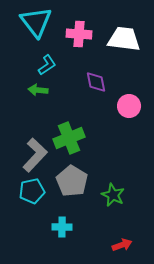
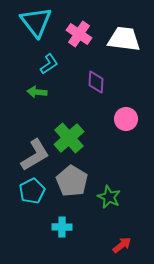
pink cross: rotated 30 degrees clockwise
cyan L-shape: moved 2 px right, 1 px up
purple diamond: rotated 15 degrees clockwise
green arrow: moved 1 px left, 2 px down
pink circle: moved 3 px left, 13 px down
green cross: rotated 20 degrees counterclockwise
gray L-shape: rotated 16 degrees clockwise
cyan pentagon: rotated 15 degrees counterclockwise
green star: moved 4 px left, 2 px down
red arrow: rotated 18 degrees counterclockwise
